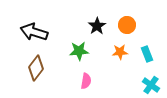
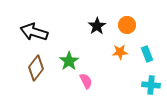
green star: moved 10 px left, 10 px down; rotated 30 degrees counterclockwise
pink semicircle: rotated 35 degrees counterclockwise
cyan cross: rotated 30 degrees counterclockwise
